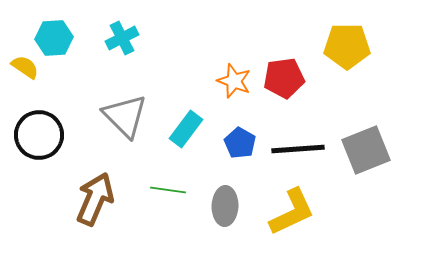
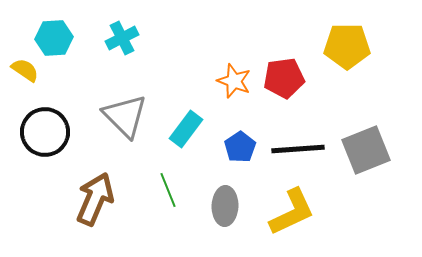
yellow semicircle: moved 3 px down
black circle: moved 6 px right, 3 px up
blue pentagon: moved 4 px down; rotated 8 degrees clockwise
green line: rotated 60 degrees clockwise
